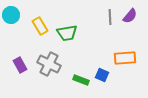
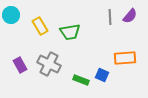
green trapezoid: moved 3 px right, 1 px up
